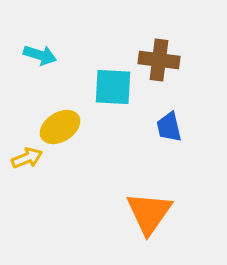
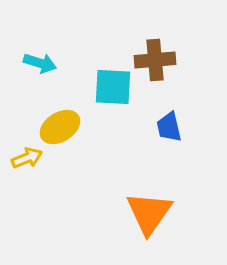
cyan arrow: moved 8 px down
brown cross: moved 4 px left; rotated 12 degrees counterclockwise
